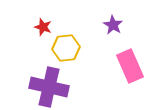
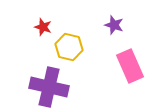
purple star: moved 1 px right; rotated 12 degrees counterclockwise
yellow hexagon: moved 3 px right, 1 px up; rotated 20 degrees clockwise
